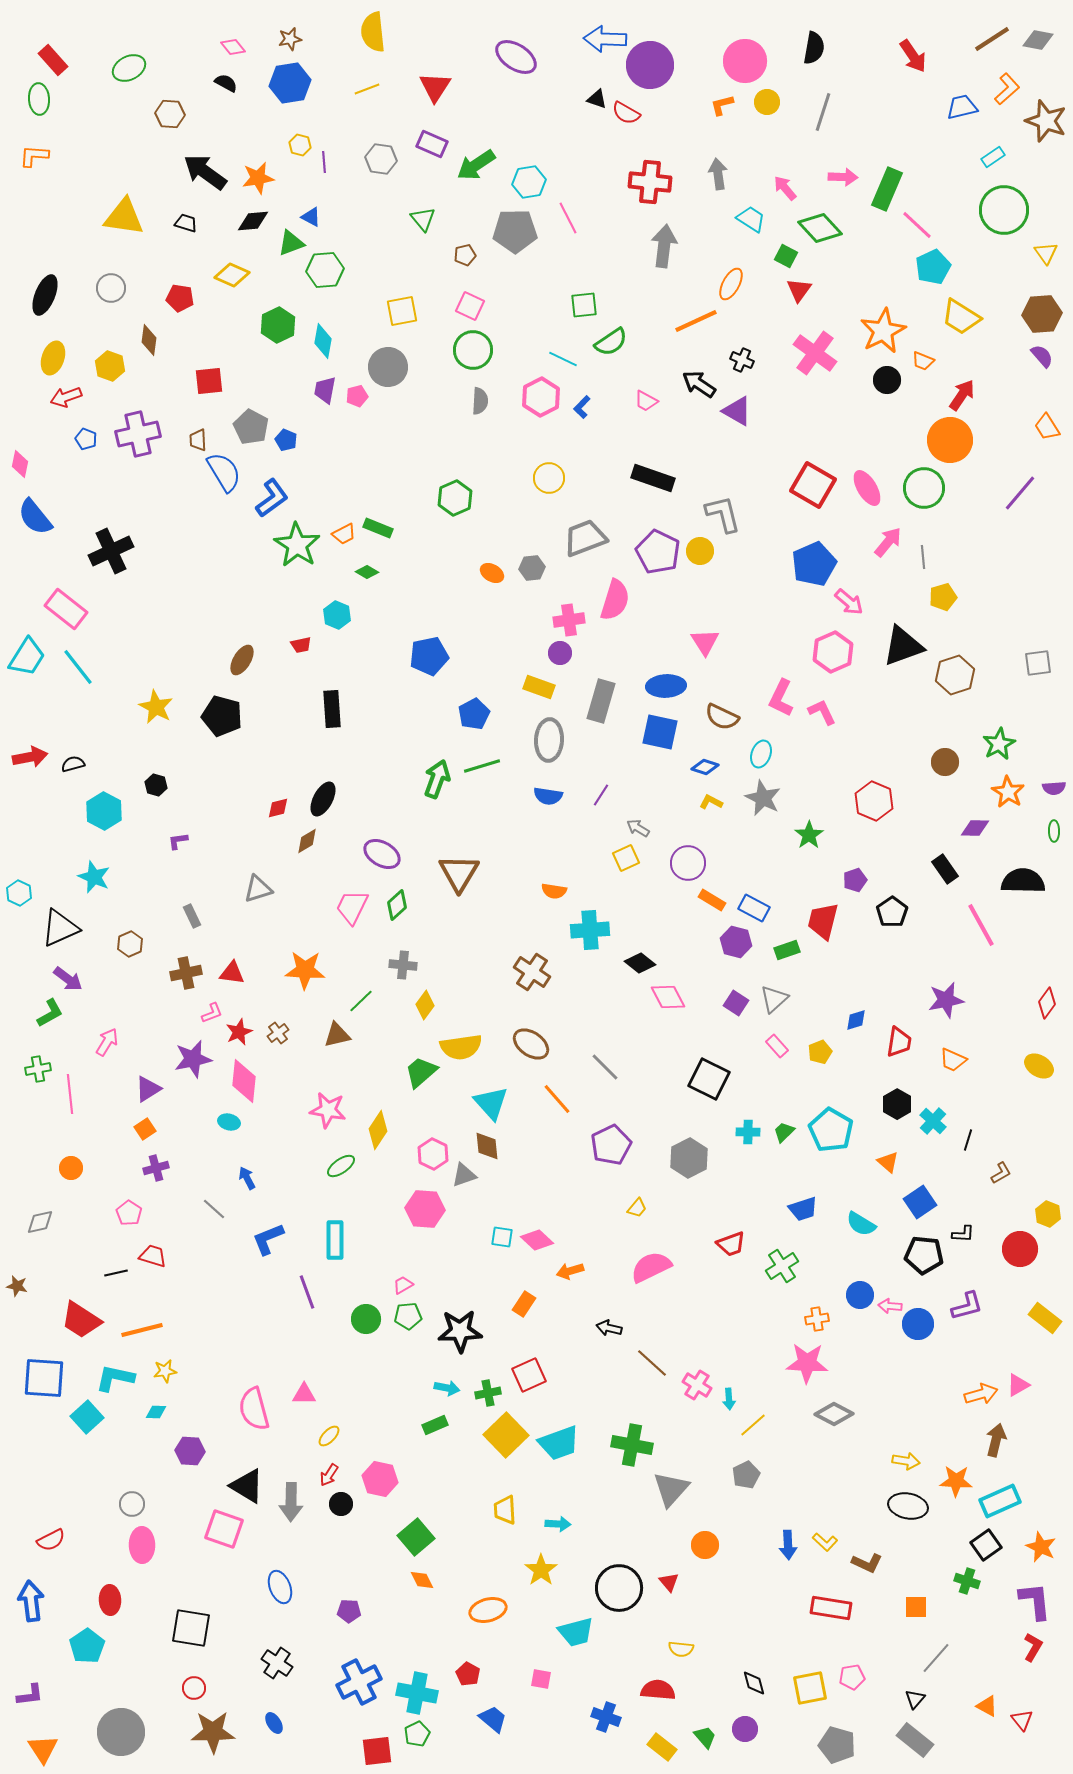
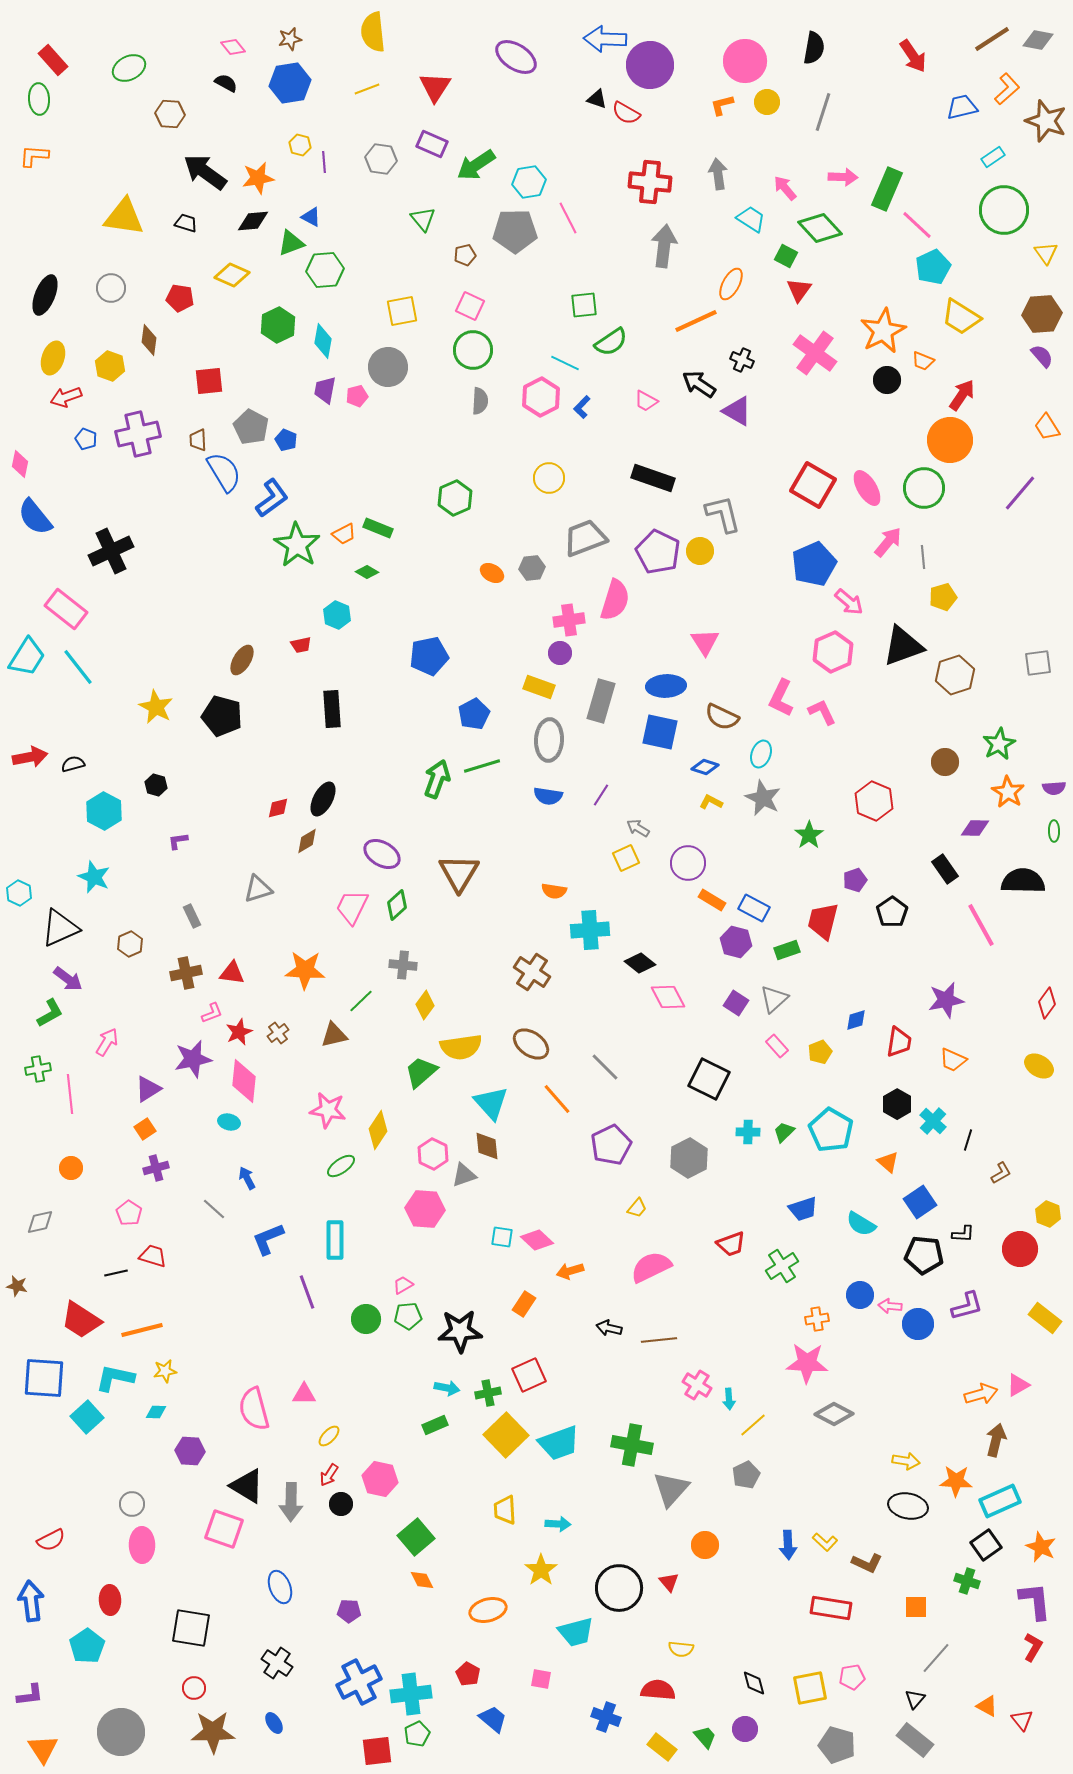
cyan line at (563, 359): moved 2 px right, 4 px down
brown triangle at (337, 1035): moved 3 px left
brown line at (652, 1363): moved 7 px right, 23 px up; rotated 48 degrees counterclockwise
cyan cross at (417, 1693): moved 6 px left, 1 px down; rotated 18 degrees counterclockwise
